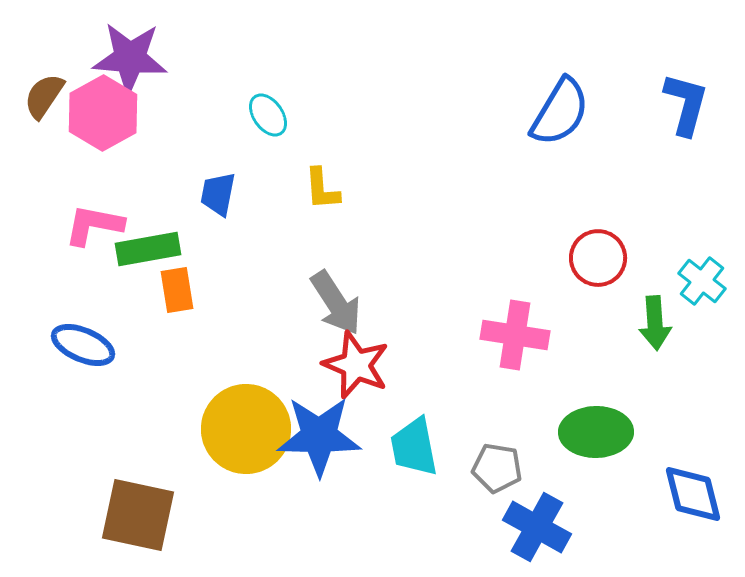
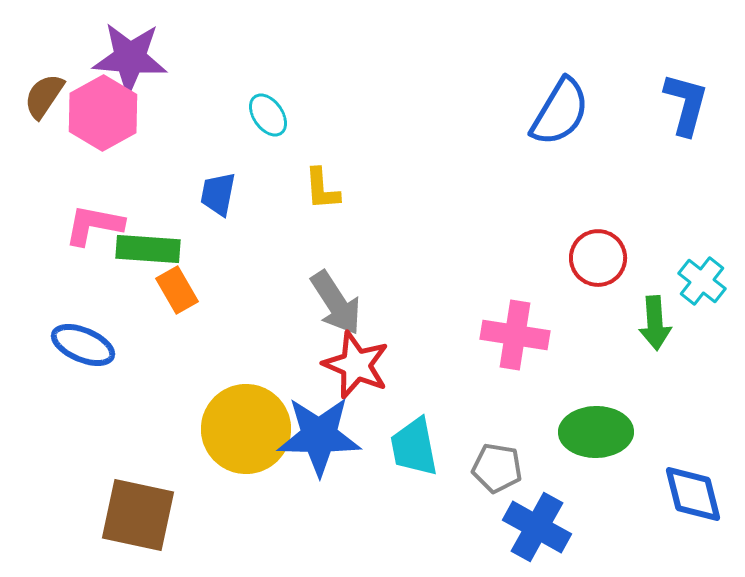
green rectangle: rotated 14 degrees clockwise
orange rectangle: rotated 21 degrees counterclockwise
